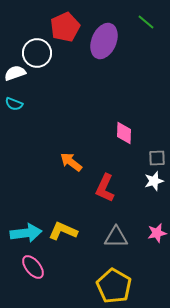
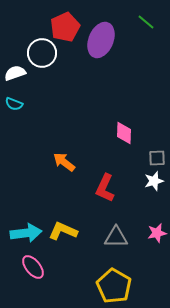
purple ellipse: moved 3 px left, 1 px up
white circle: moved 5 px right
orange arrow: moved 7 px left
